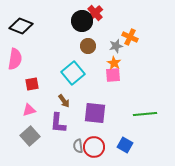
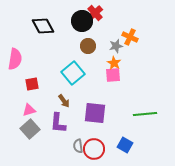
black diamond: moved 22 px right; rotated 40 degrees clockwise
gray square: moved 7 px up
red circle: moved 2 px down
